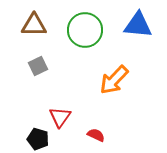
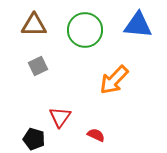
black pentagon: moved 4 px left
